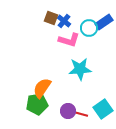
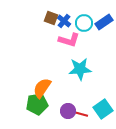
cyan circle: moved 5 px left, 5 px up
